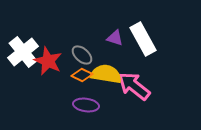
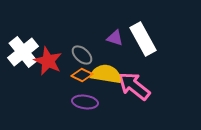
purple ellipse: moved 1 px left, 3 px up
